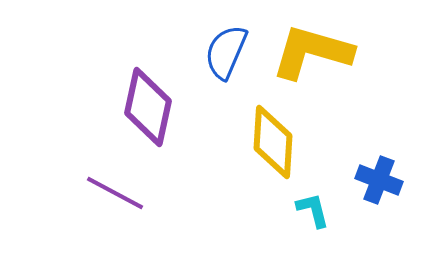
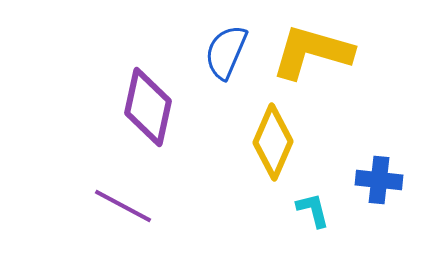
yellow diamond: rotated 20 degrees clockwise
blue cross: rotated 15 degrees counterclockwise
purple line: moved 8 px right, 13 px down
